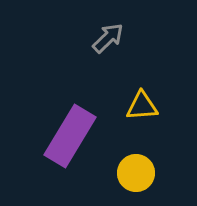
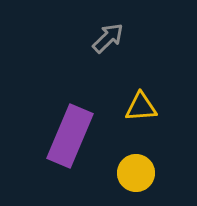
yellow triangle: moved 1 px left, 1 px down
purple rectangle: rotated 8 degrees counterclockwise
